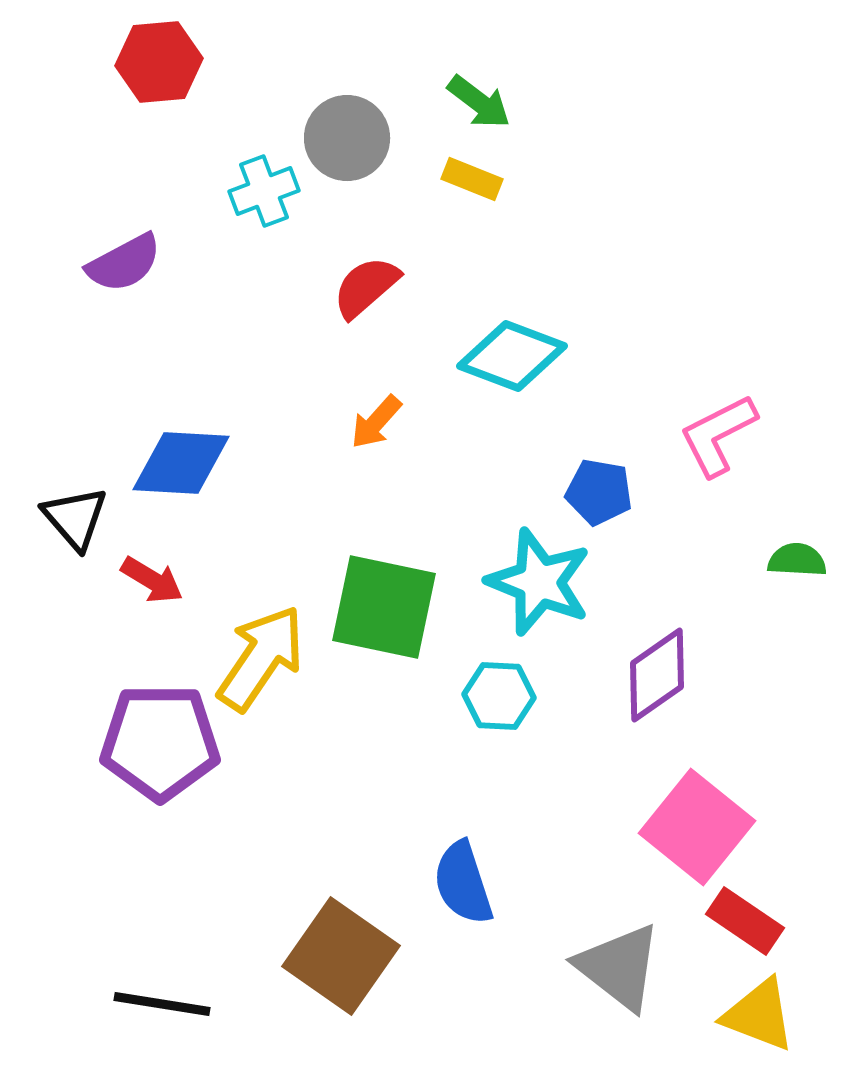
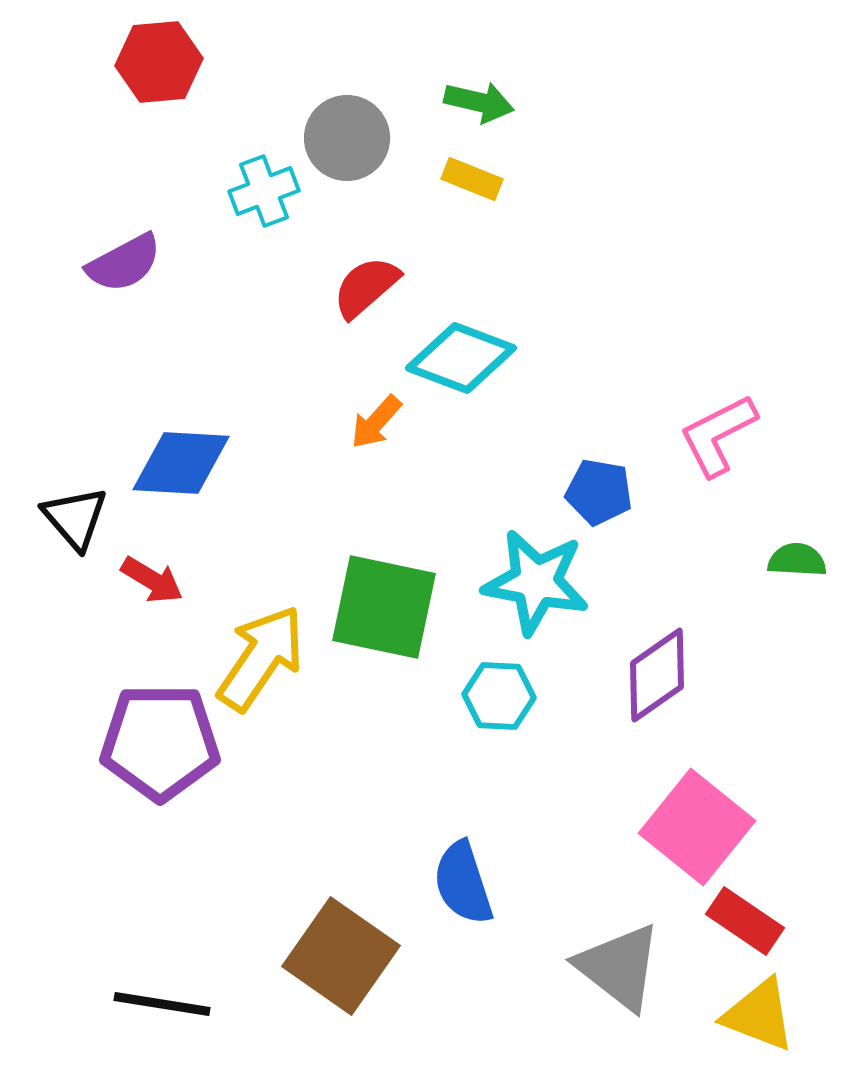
green arrow: rotated 24 degrees counterclockwise
cyan diamond: moved 51 px left, 2 px down
cyan star: moved 3 px left; rotated 11 degrees counterclockwise
